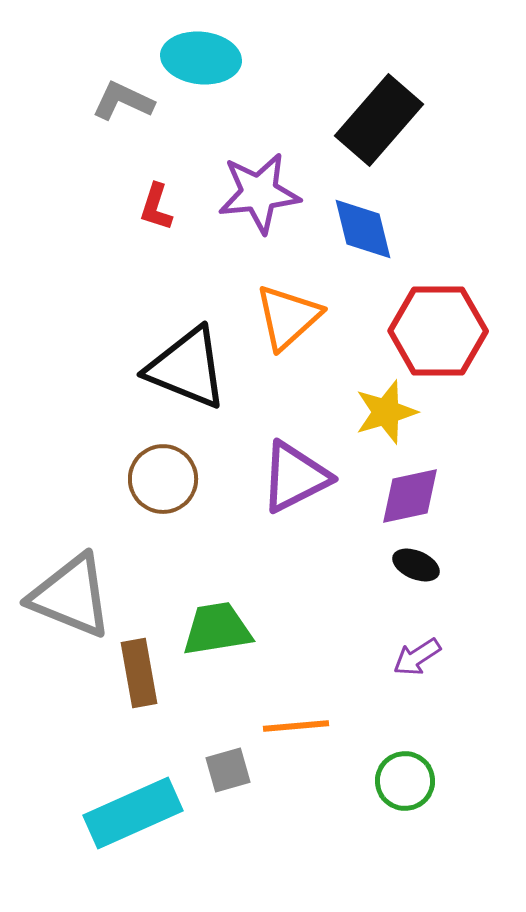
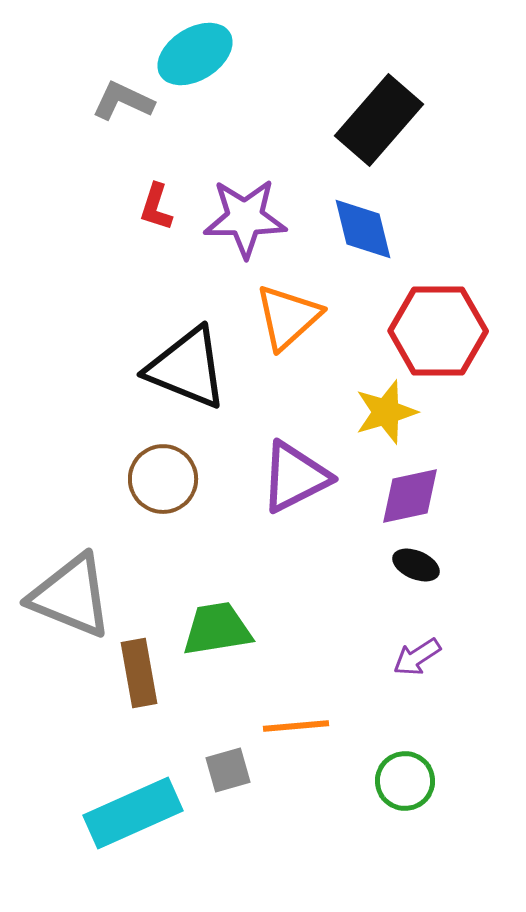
cyan ellipse: moved 6 px left, 4 px up; rotated 38 degrees counterclockwise
purple star: moved 14 px left, 25 px down; rotated 6 degrees clockwise
